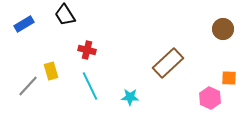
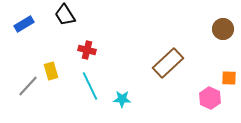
cyan star: moved 8 px left, 2 px down
